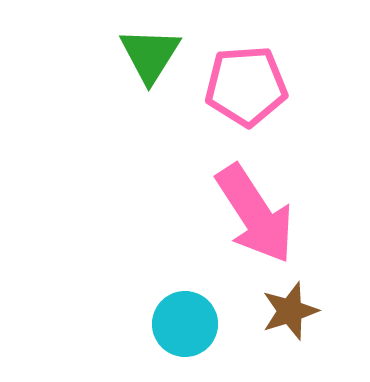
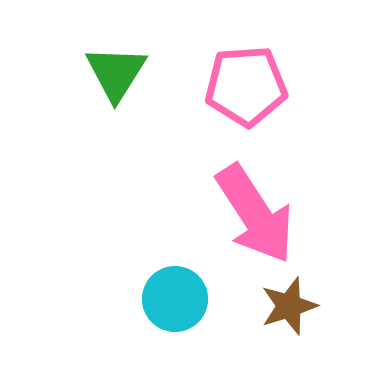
green triangle: moved 34 px left, 18 px down
brown star: moved 1 px left, 5 px up
cyan circle: moved 10 px left, 25 px up
